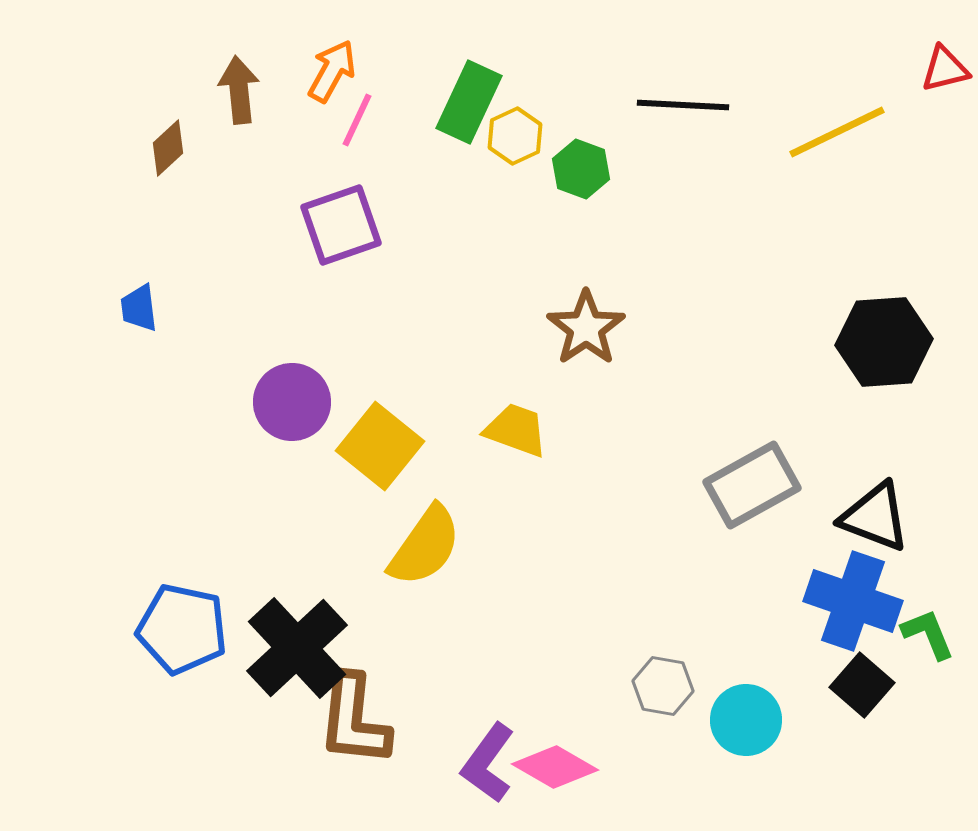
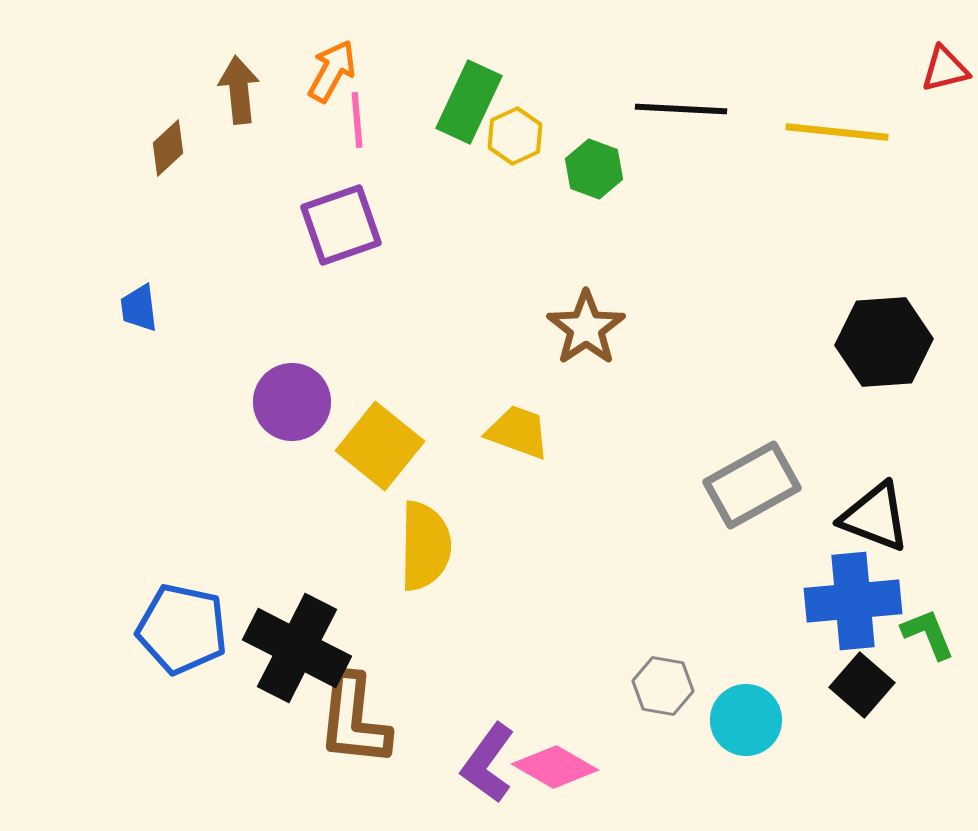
black line: moved 2 px left, 4 px down
pink line: rotated 30 degrees counterclockwise
yellow line: rotated 32 degrees clockwise
green hexagon: moved 13 px right
yellow trapezoid: moved 2 px right, 2 px down
yellow semicircle: rotated 34 degrees counterclockwise
blue cross: rotated 24 degrees counterclockwise
black cross: rotated 20 degrees counterclockwise
